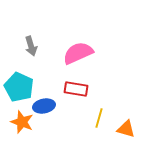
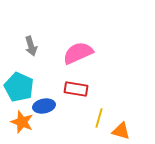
orange triangle: moved 5 px left, 2 px down
